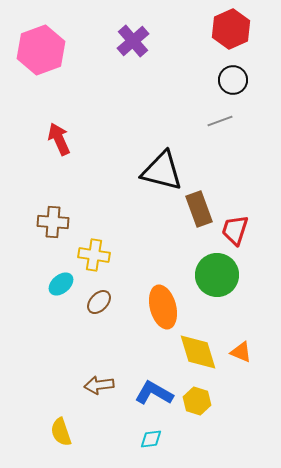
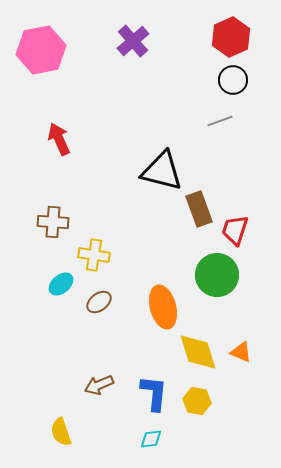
red hexagon: moved 8 px down
pink hexagon: rotated 9 degrees clockwise
brown ellipse: rotated 10 degrees clockwise
brown arrow: rotated 16 degrees counterclockwise
blue L-shape: rotated 66 degrees clockwise
yellow hexagon: rotated 8 degrees counterclockwise
